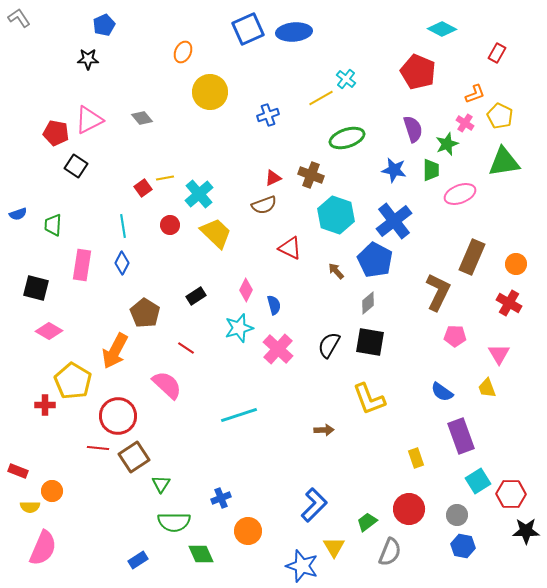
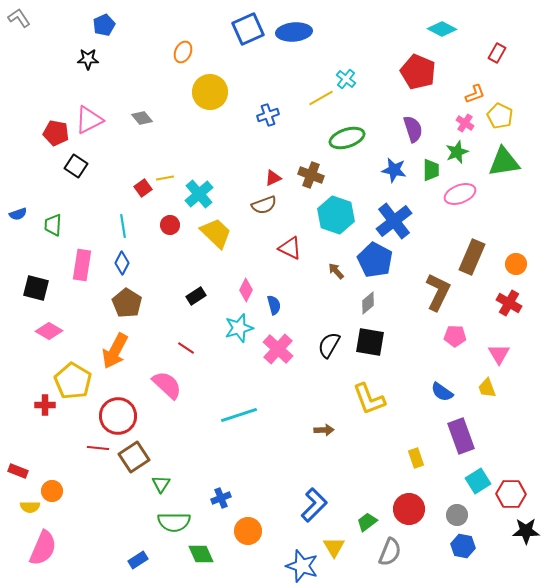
green star at (447, 144): moved 10 px right, 8 px down
brown pentagon at (145, 313): moved 18 px left, 10 px up
